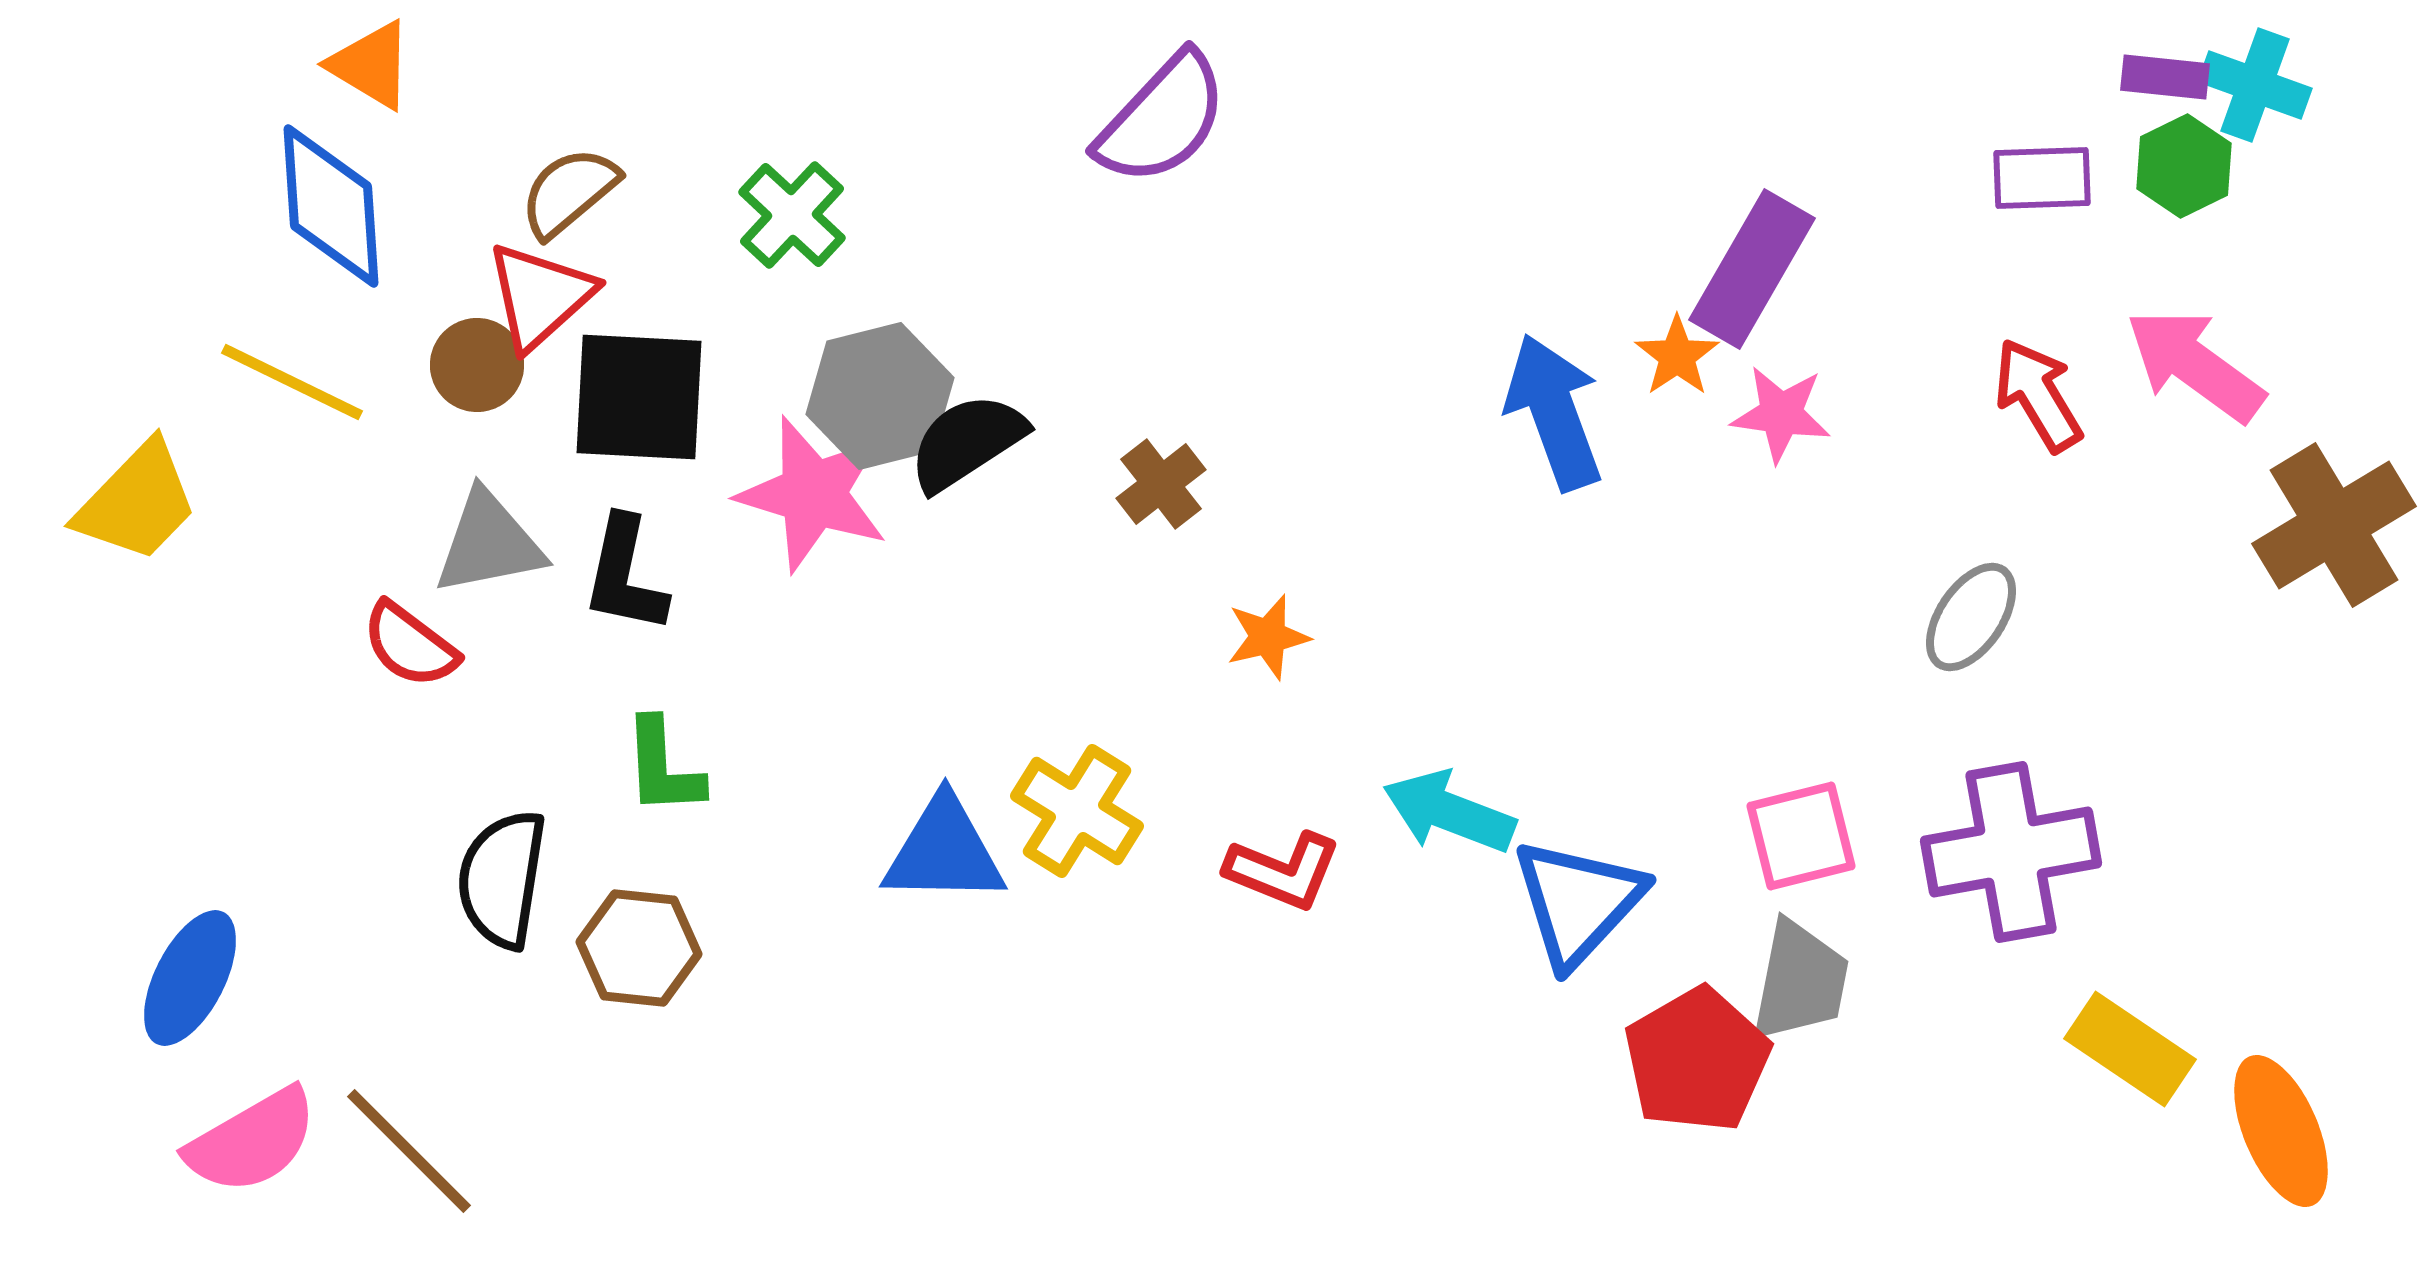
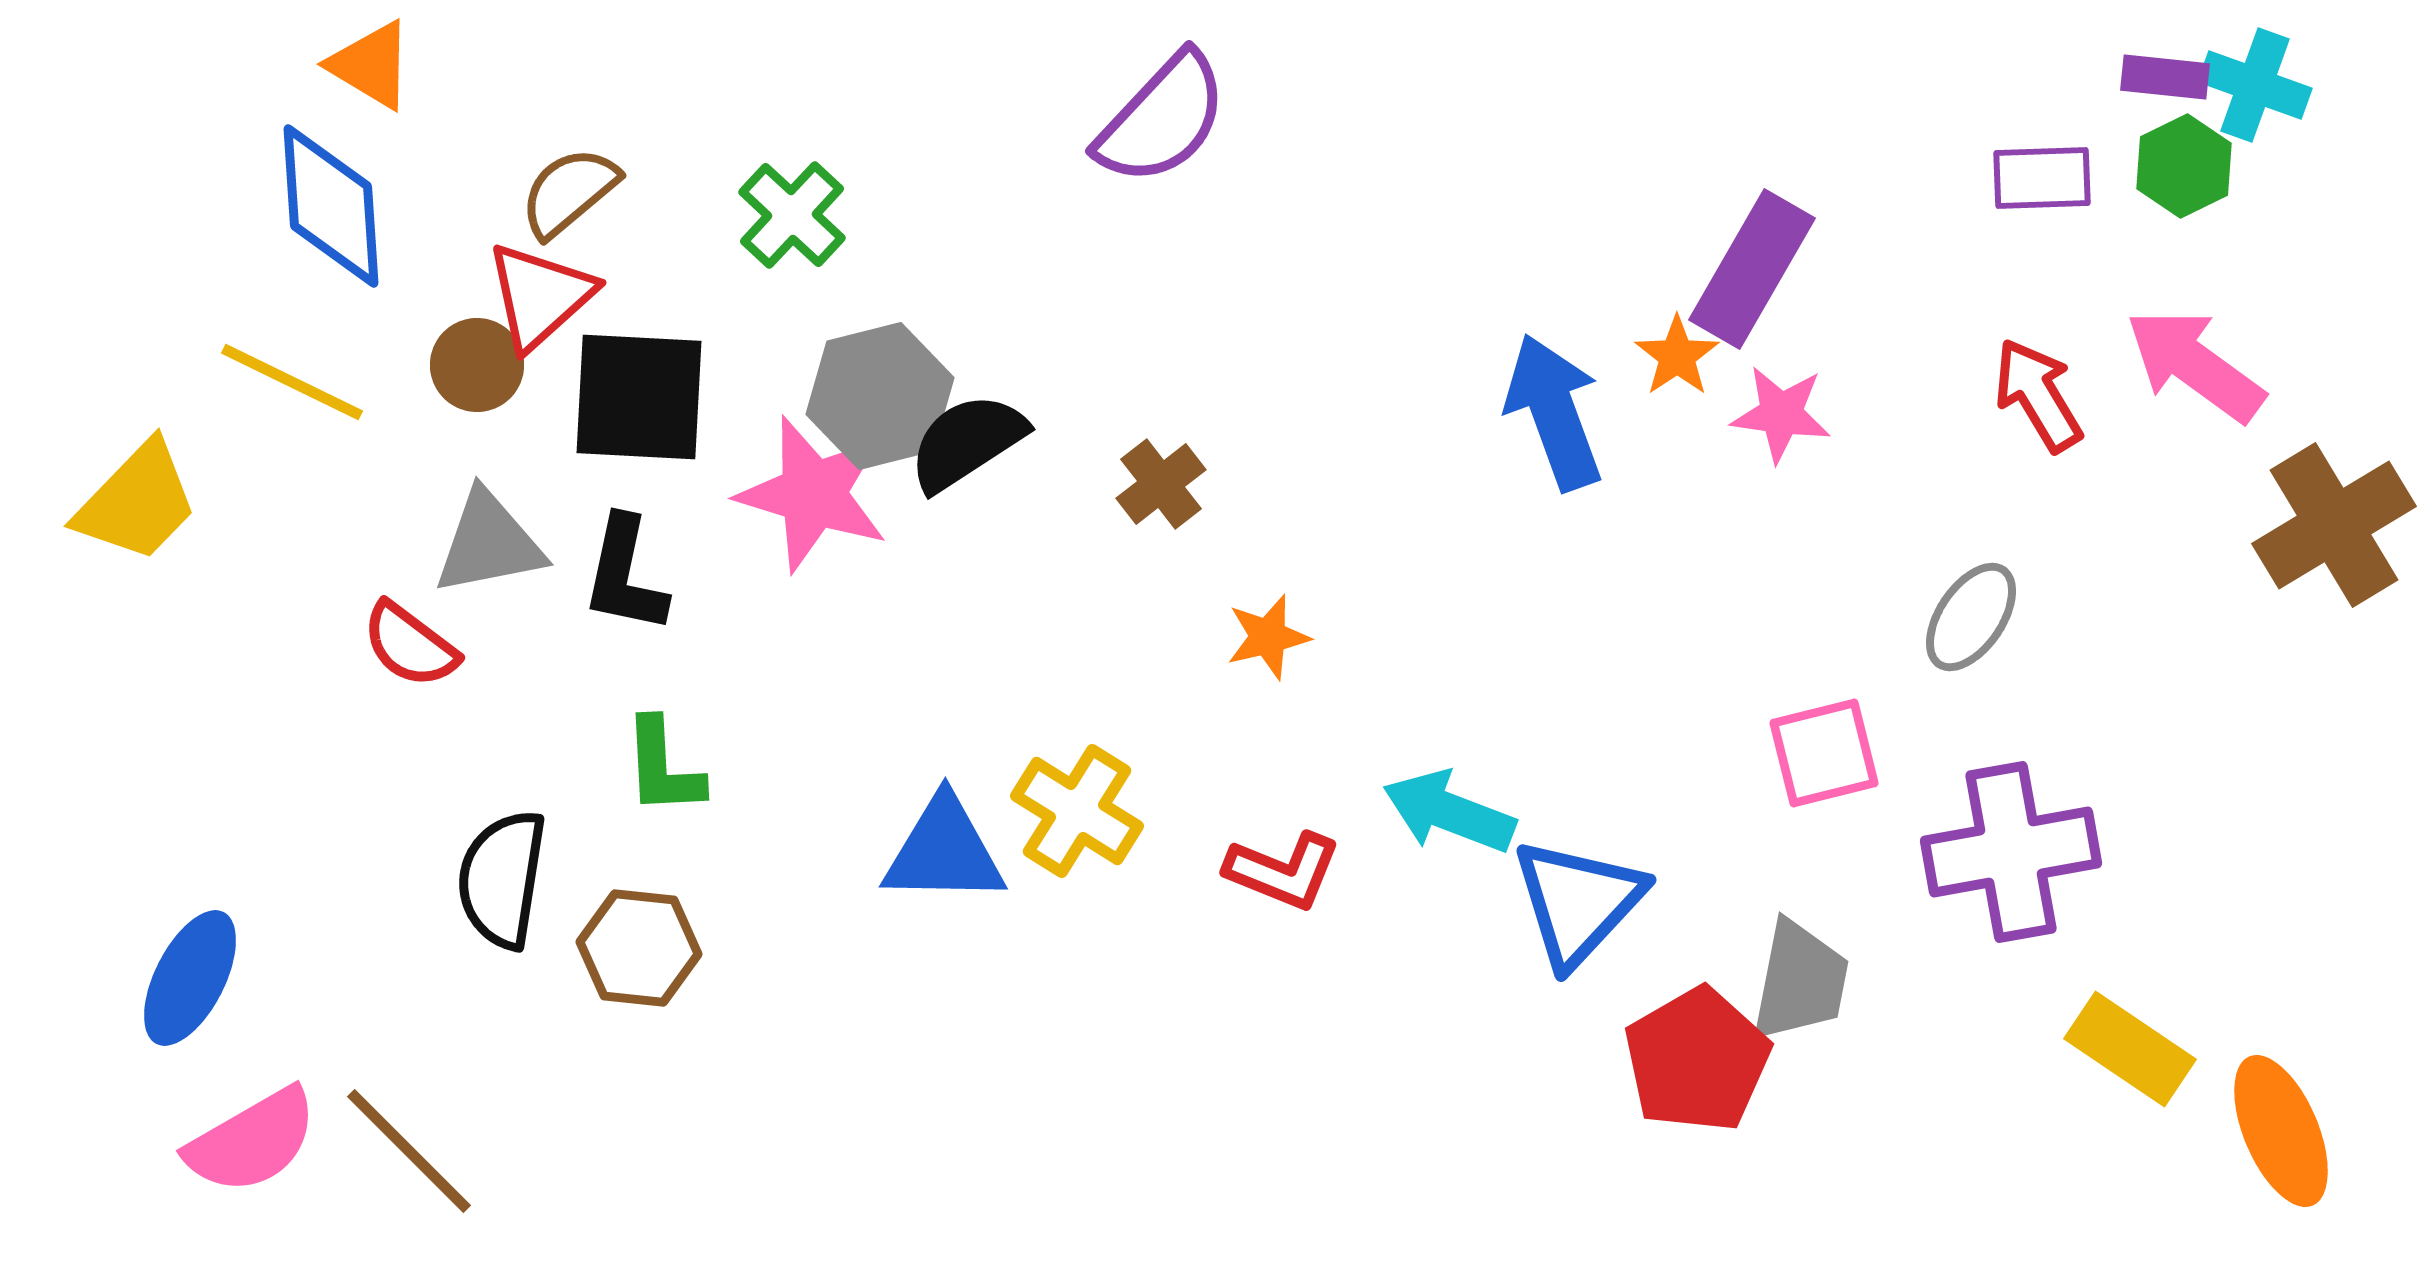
pink square at (1801, 836): moved 23 px right, 83 px up
